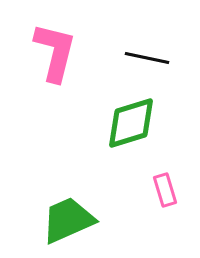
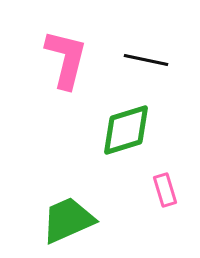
pink L-shape: moved 11 px right, 7 px down
black line: moved 1 px left, 2 px down
green diamond: moved 5 px left, 7 px down
